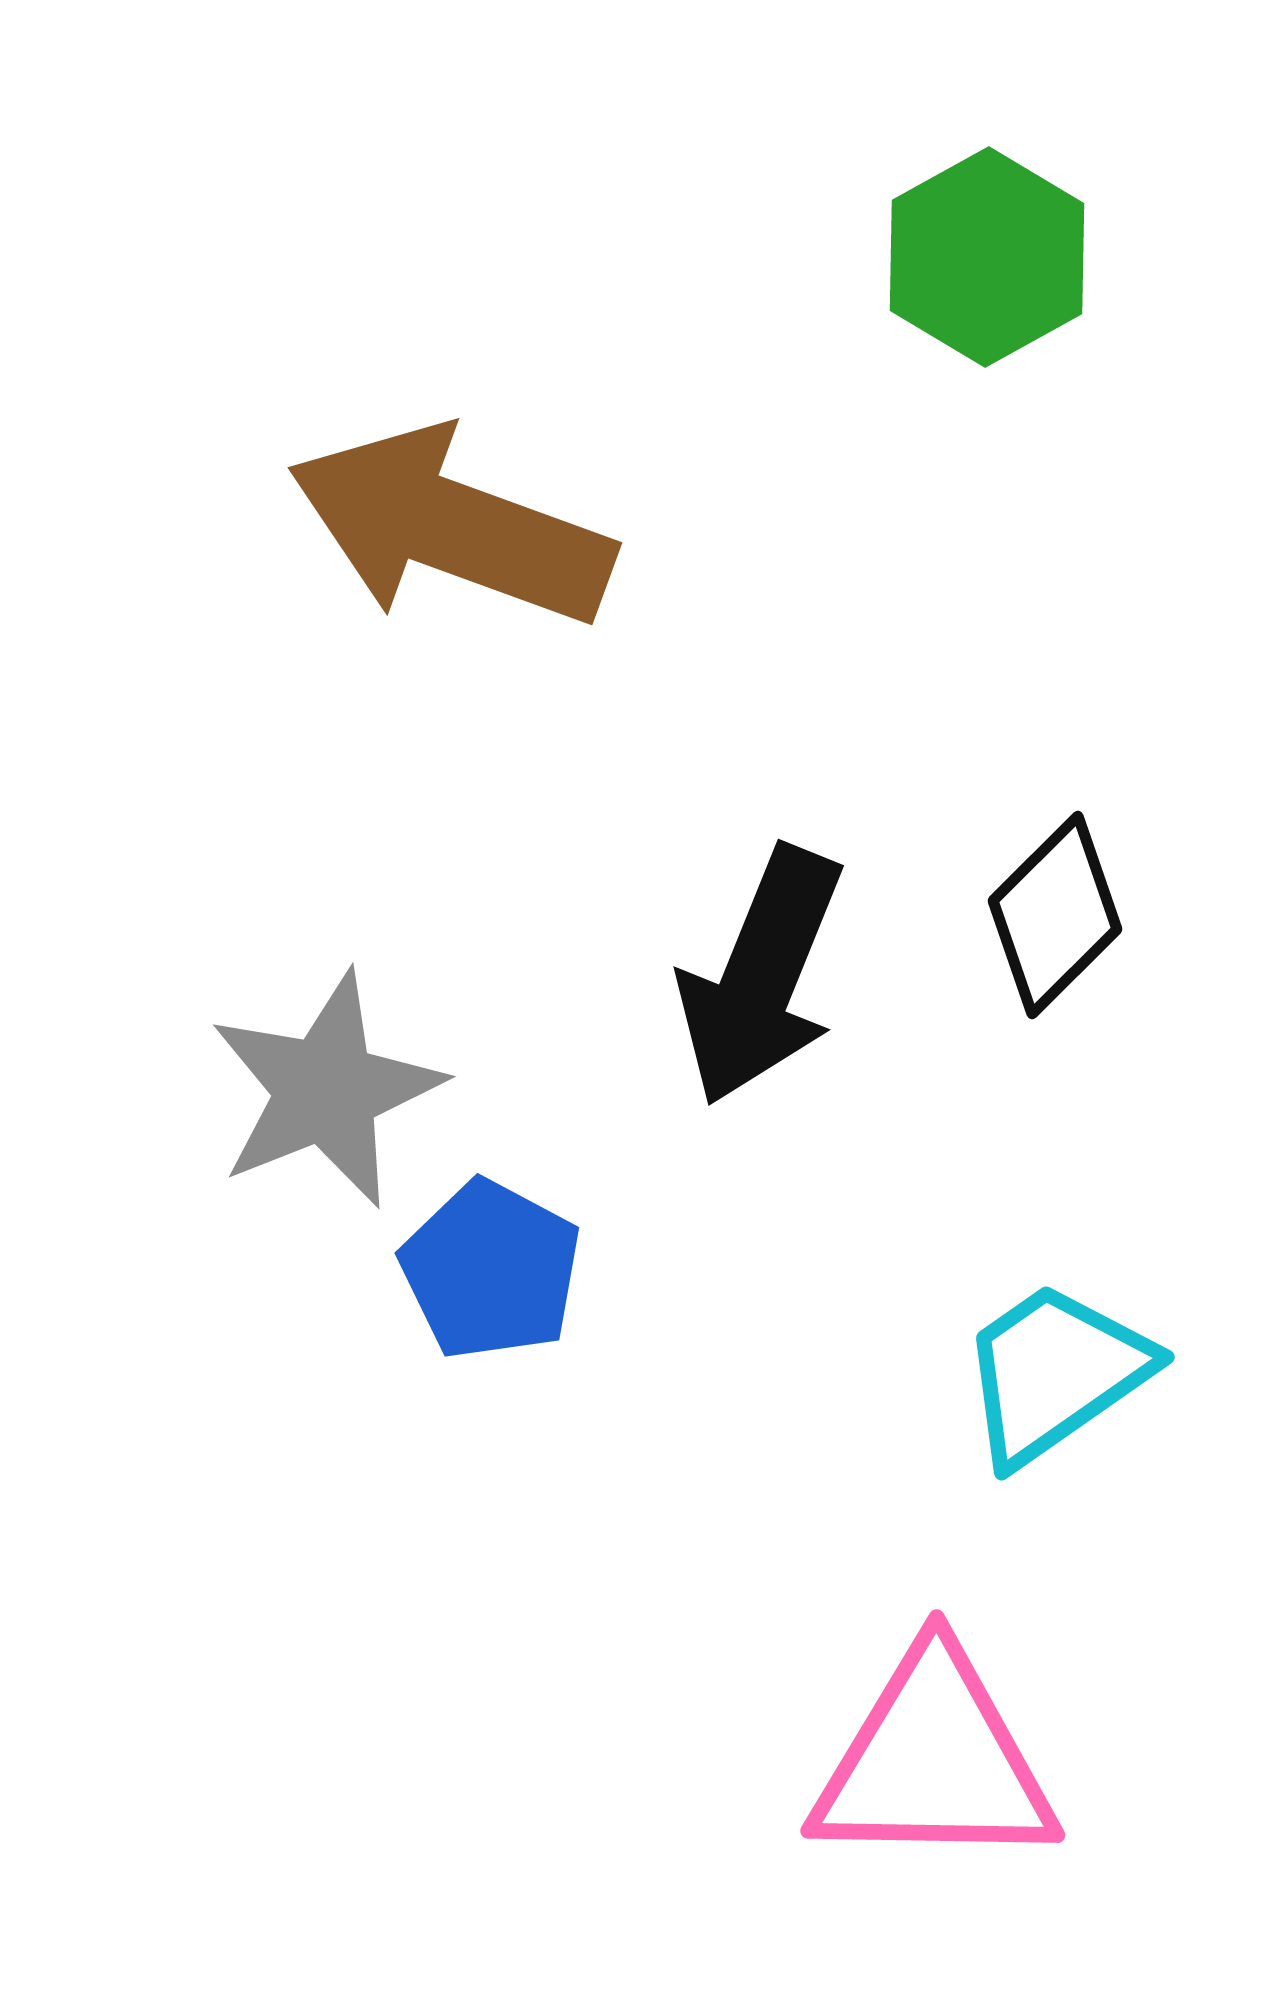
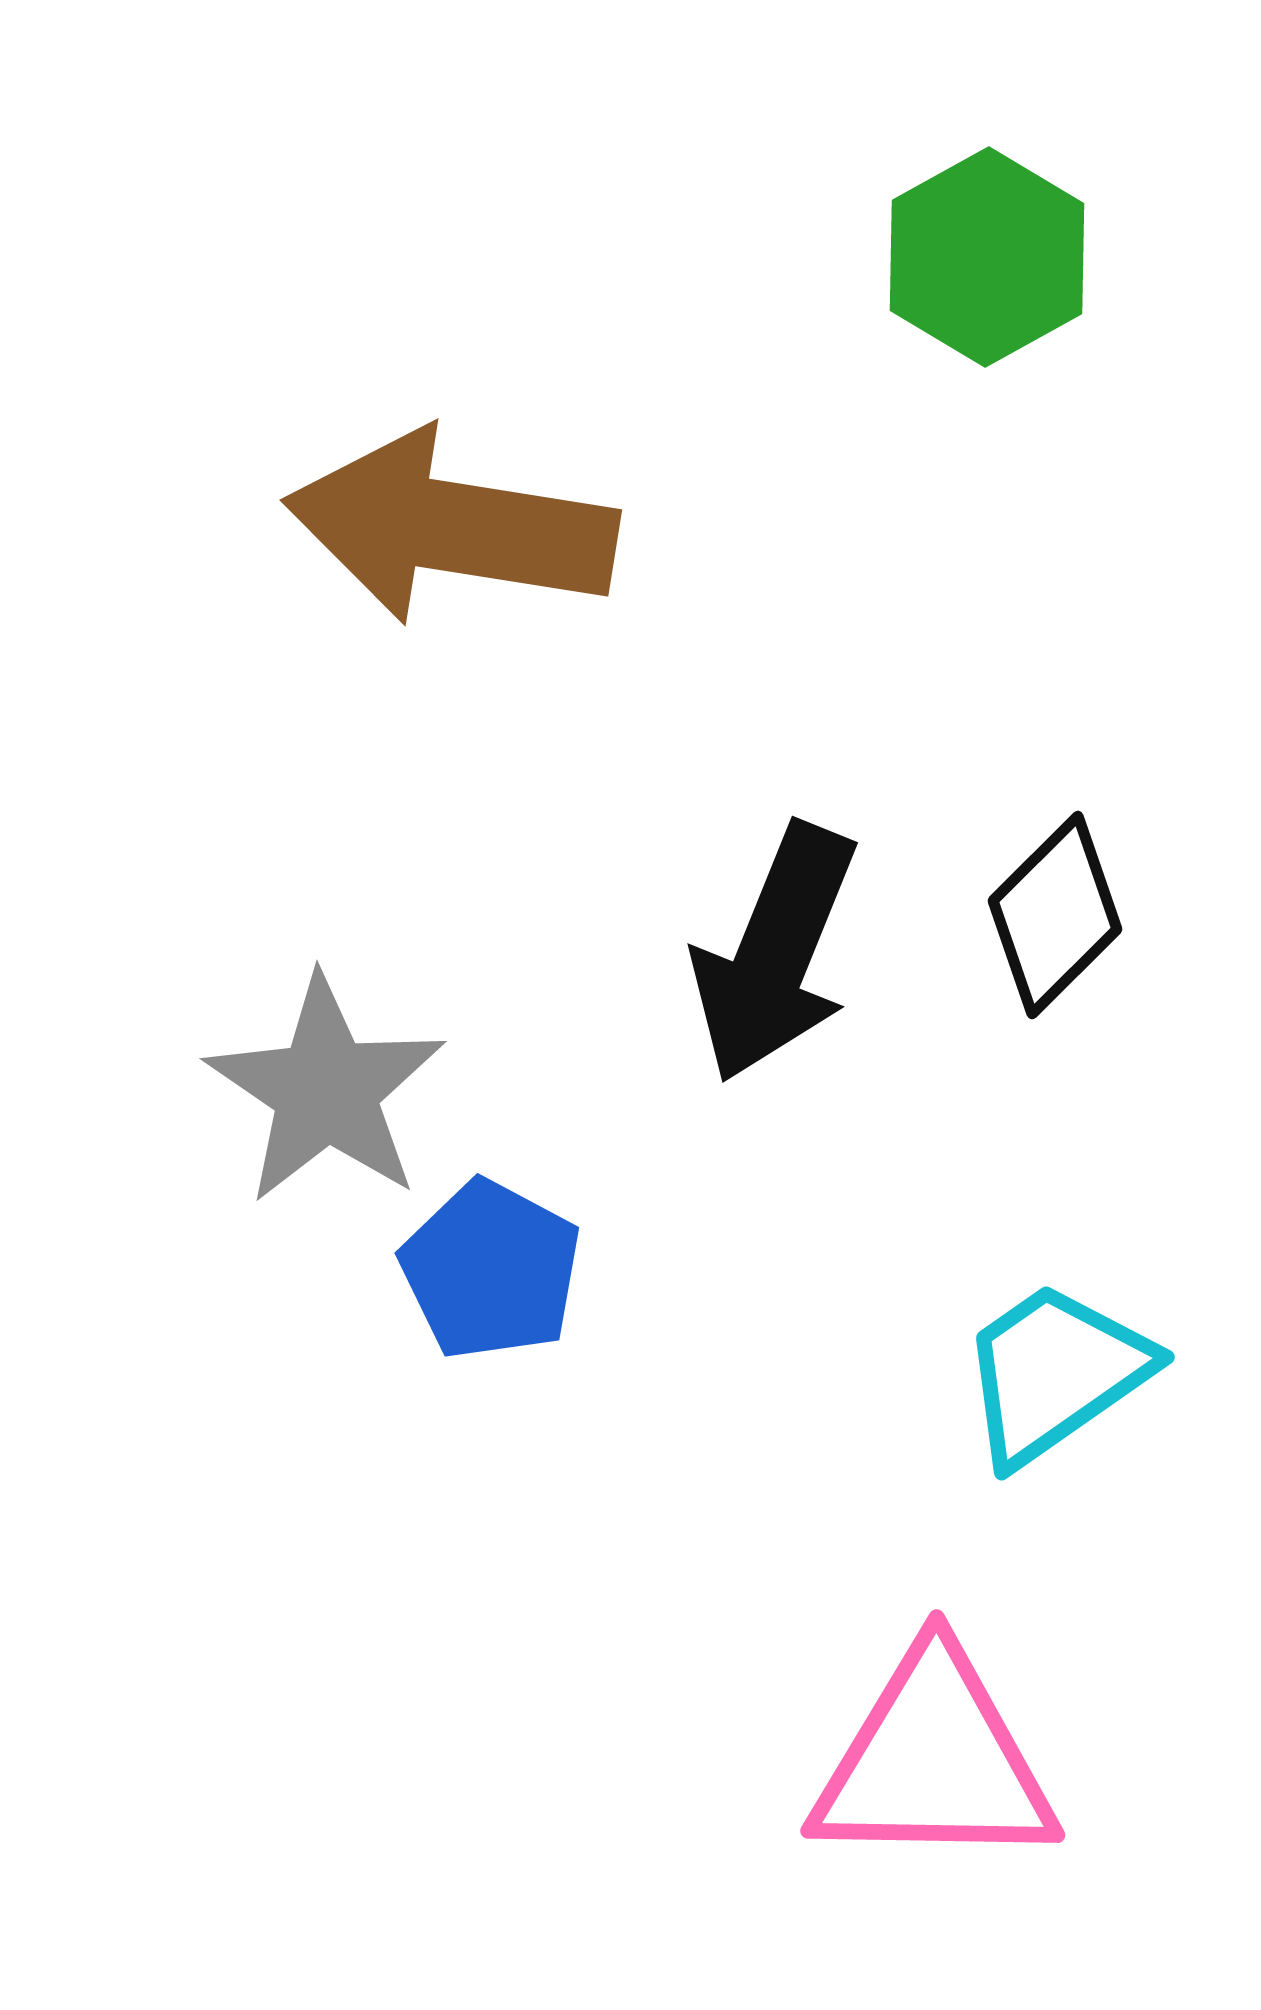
brown arrow: rotated 11 degrees counterclockwise
black arrow: moved 14 px right, 23 px up
gray star: rotated 16 degrees counterclockwise
